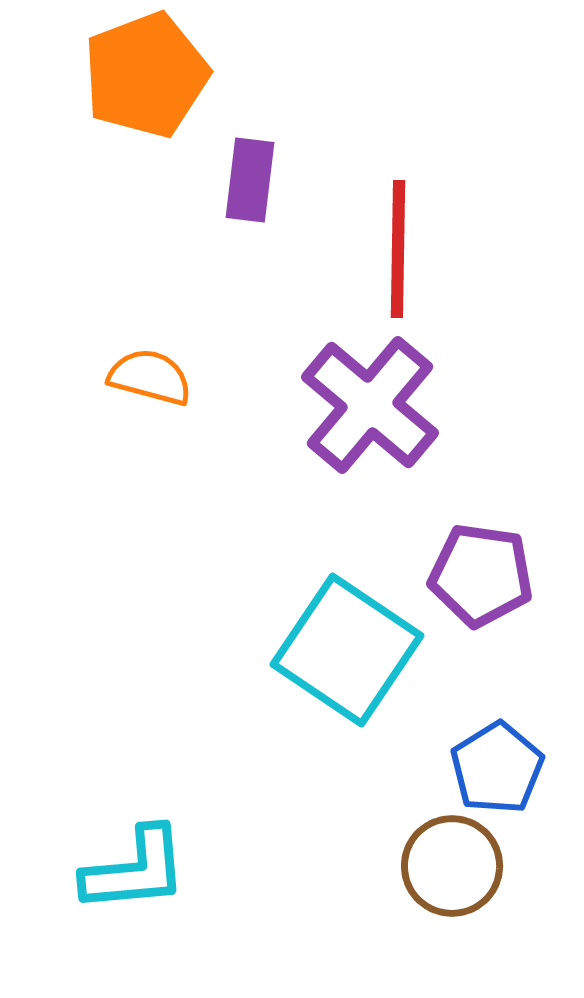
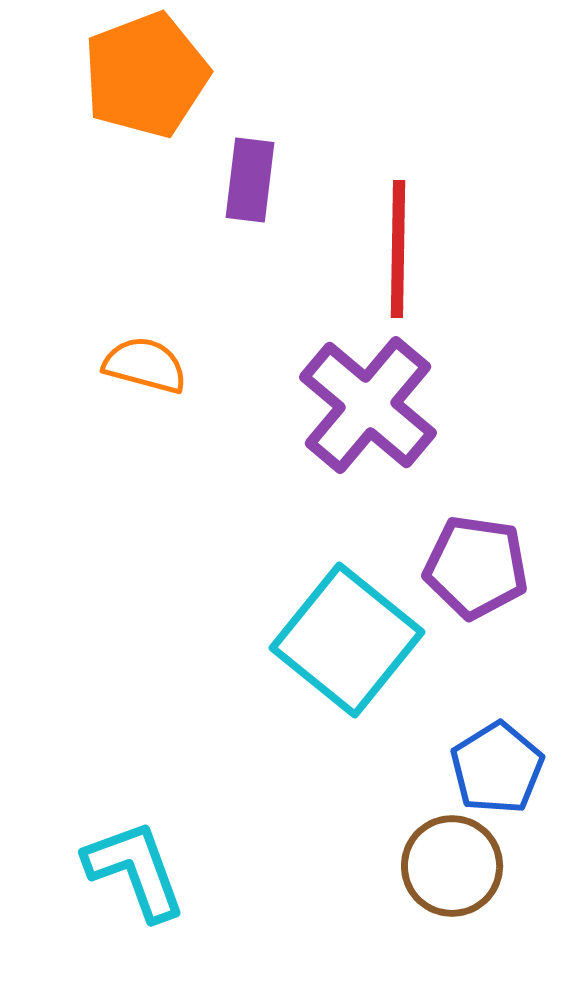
orange semicircle: moved 5 px left, 12 px up
purple cross: moved 2 px left
purple pentagon: moved 5 px left, 8 px up
cyan square: moved 10 px up; rotated 5 degrees clockwise
cyan L-shape: rotated 105 degrees counterclockwise
